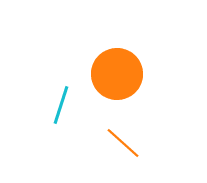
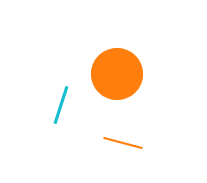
orange line: rotated 27 degrees counterclockwise
